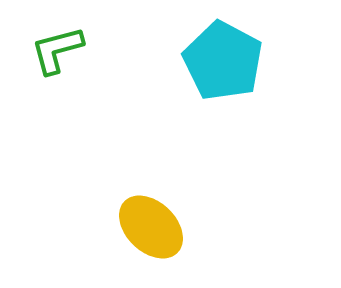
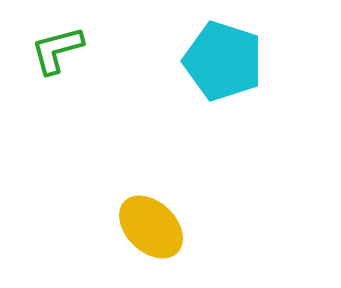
cyan pentagon: rotated 10 degrees counterclockwise
